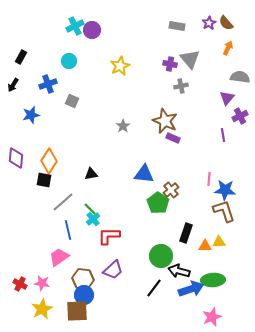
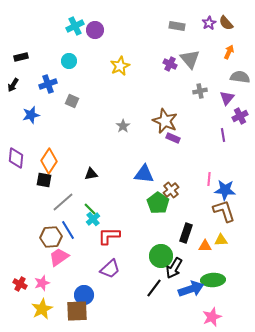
purple circle at (92, 30): moved 3 px right
orange arrow at (228, 48): moved 1 px right, 4 px down
black rectangle at (21, 57): rotated 48 degrees clockwise
purple cross at (170, 64): rotated 16 degrees clockwise
gray cross at (181, 86): moved 19 px right, 5 px down
blue line at (68, 230): rotated 18 degrees counterclockwise
yellow triangle at (219, 242): moved 2 px right, 2 px up
purple trapezoid at (113, 270): moved 3 px left, 1 px up
black arrow at (179, 271): moved 5 px left, 3 px up; rotated 75 degrees counterclockwise
brown hexagon at (83, 279): moved 32 px left, 42 px up; rotated 10 degrees counterclockwise
pink star at (42, 283): rotated 28 degrees counterclockwise
